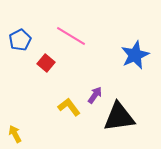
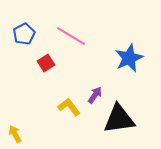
blue pentagon: moved 4 px right, 6 px up
blue star: moved 6 px left, 3 px down
red square: rotated 18 degrees clockwise
black triangle: moved 2 px down
